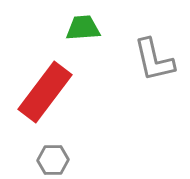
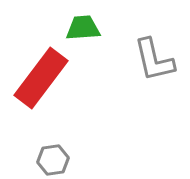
red rectangle: moved 4 px left, 14 px up
gray hexagon: rotated 8 degrees counterclockwise
